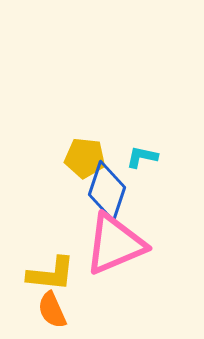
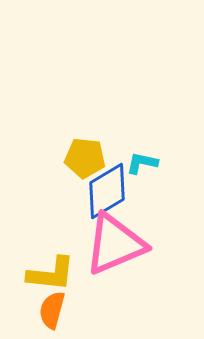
cyan L-shape: moved 6 px down
blue diamond: rotated 40 degrees clockwise
orange semicircle: rotated 39 degrees clockwise
